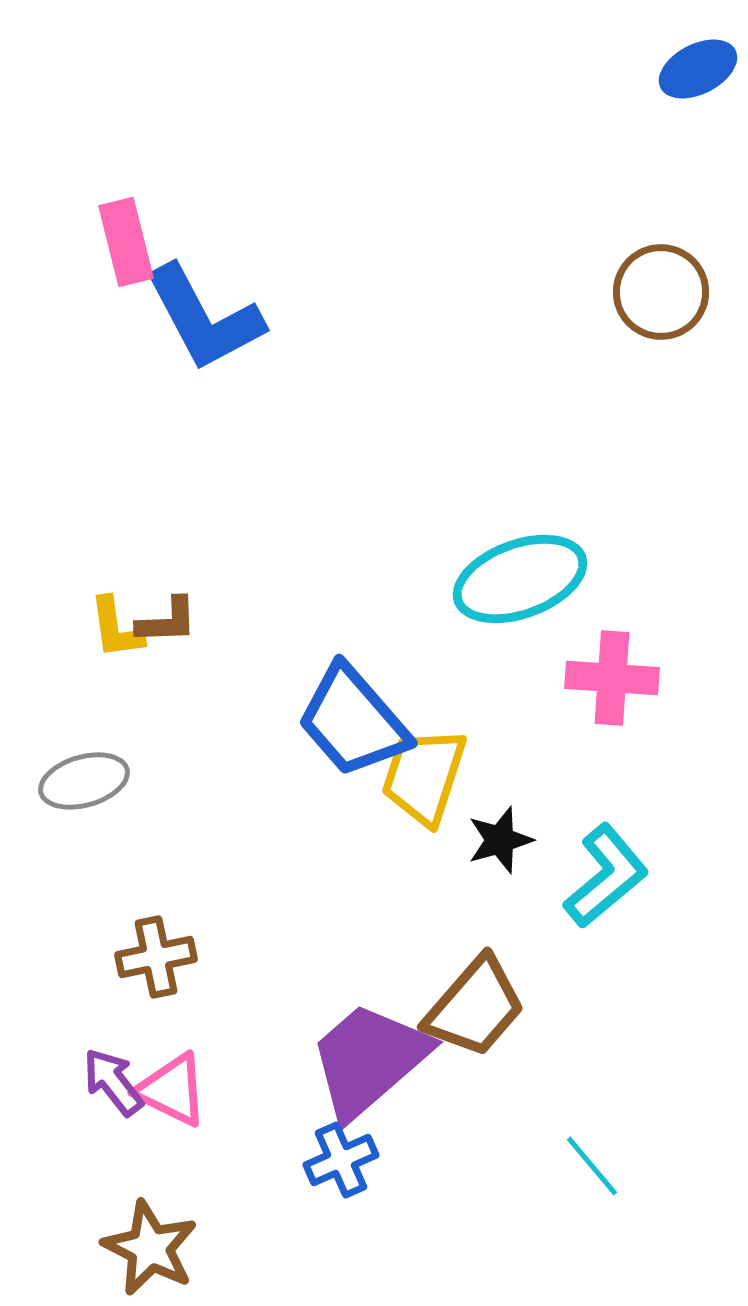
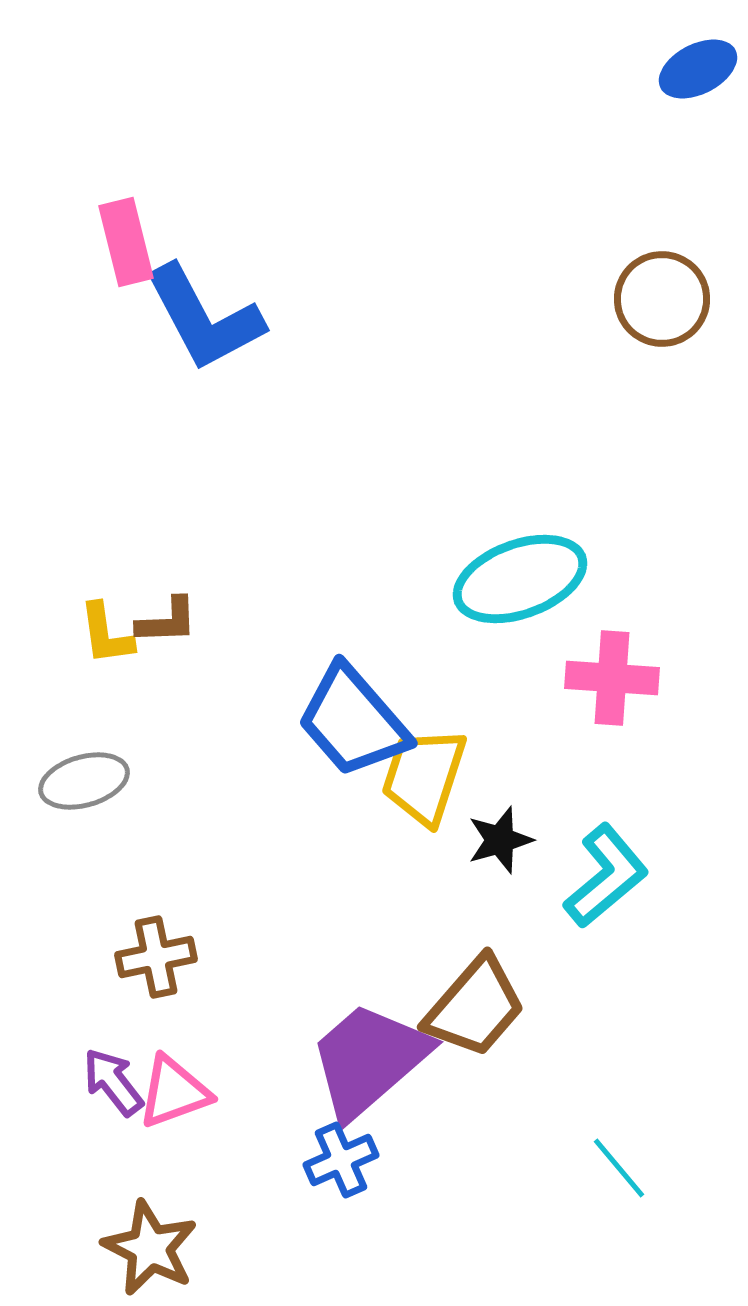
brown circle: moved 1 px right, 7 px down
yellow L-shape: moved 10 px left, 6 px down
pink triangle: moved 2 px right, 2 px down; rotated 46 degrees counterclockwise
cyan line: moved 27 px right, 2 px down
